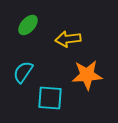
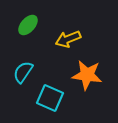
yellow arrow: rotated 15 degrees counterclockwise
orange star: rotated 12 degrees clockwise
cyan square: rotated 20 degrees clockwise
